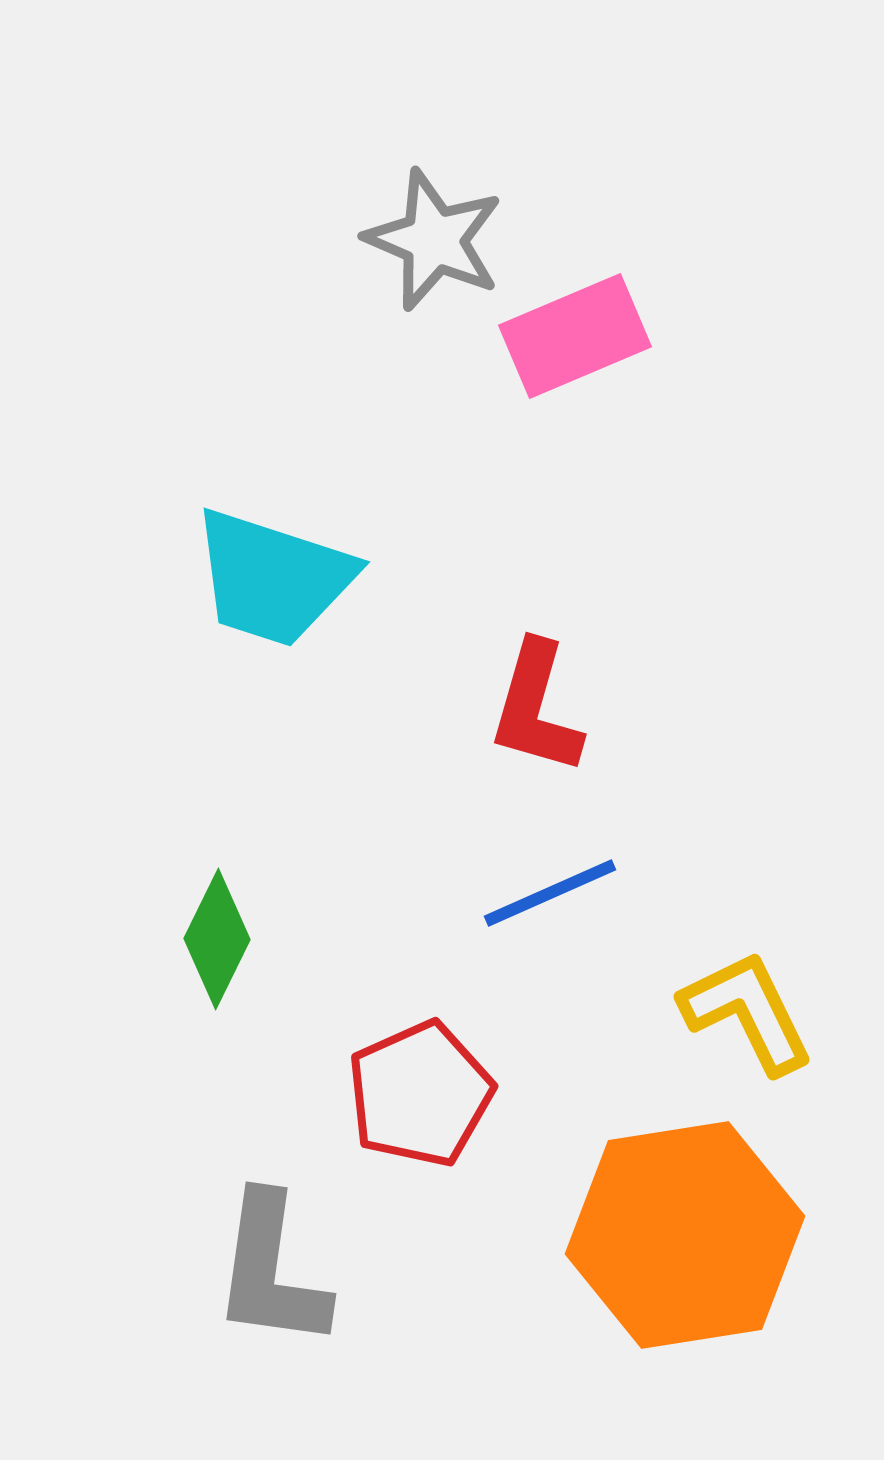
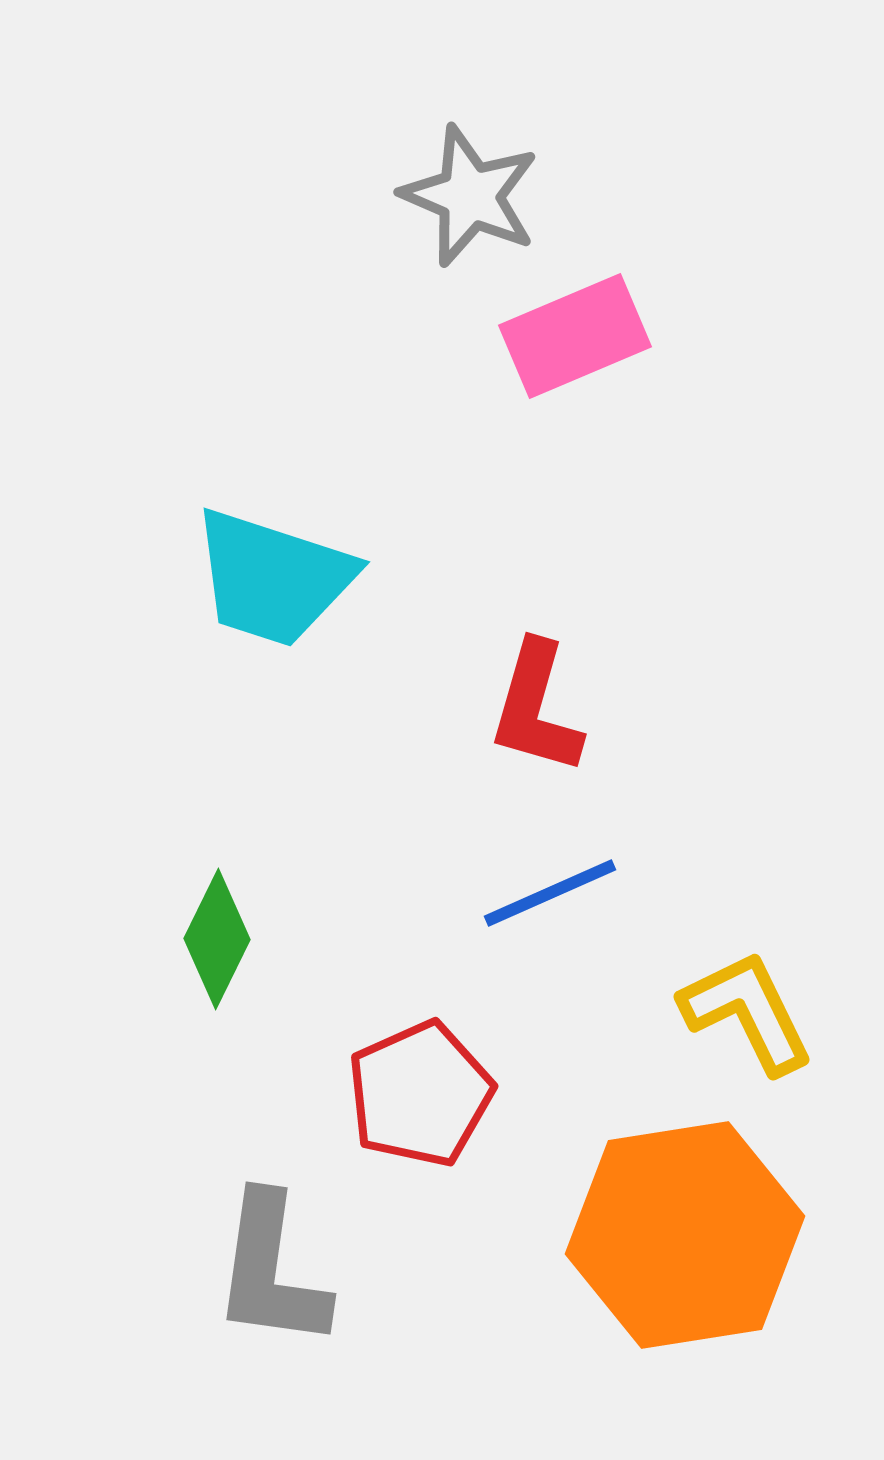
gray star: moved 36 px right, 44 px up
